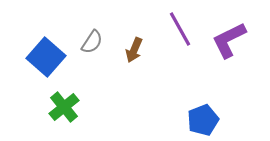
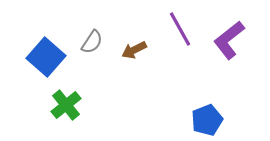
purple L-shape: rotated 12 degrees counterclockwise
brown arrow: rotated 40 degrees clockwise
green cross: moved 2 px right, 2 px up
blue pentagon: moved 4 px right
